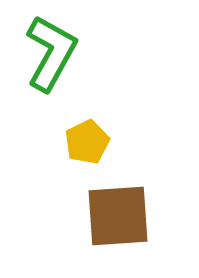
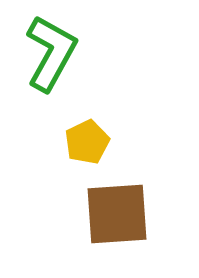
brown square: moved 1 px left, 2 px up
